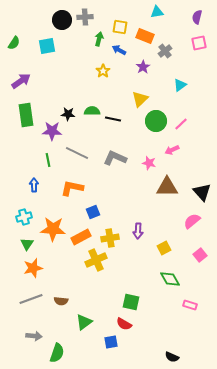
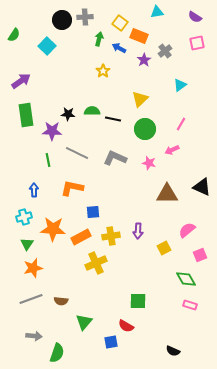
purple semicircle at (197, 17): moved 2 px left; rotated 72 degrees counterclockwise
yellow square at (120, 27): moved 4 px up; rotated 28 degrees clockwise
orange rectangle at (145, 36): moved 6 px left
green semicircle at (14, 43): moved 8 px up
pink square at (199, 43): moved 2 px left
cyan square at (47, 46): rotated 36 degrees counterclockwise
blue arrow at (119, 50): moved 2 px up
purple star at (143, 67): moved 1 px right, 7 px up
green circle at (156, 121): moved 11 px left, 8 px down
pink line at (181, 124): rotated 16 degrees counterclockwise
blue arrow at (34, 185): moved 5 px down
brown triangle at (167, 187): moved 7 px down
black triangle at (202, 192): moved 5 px up; rotated 24 degrees counterclockwise
blue square at (93, 212): rotated 16 degrees clockwise
pink semicircle at (192, 221): moved 5 px left, 9 px down
yellow cross at (110, 238): moved 1 px right, 2 px up
pink square at (200, 255): rotated 16 degrees clockwise
yellow cross at (96, 260): moved 3 px down
green diamond at (170, 279): moved 16 px right
green square at (131, 302): moved 7 px right, 1 px up; rotated 12 degrees counterclockwise
green triangle at (84, 322): rotated 12 degrees counterclockwise
red semicircle at (124, 324): moved 2 px right, 2 px down
black semicircle at (172, 357): moved 1 px right, 6 px up
